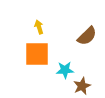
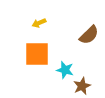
yellow arrow: moved 4 px up; rotated 96 degrees counterclockwise
brown semicircle: moved 2 px right, 1 px up
cyan star: rotated 18 degrees clockwise
